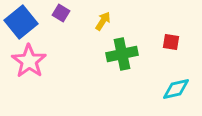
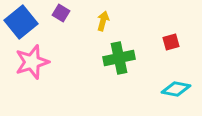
yellow arrow: rotated 18 degrees counterclockwise
red square: rotated 24 degrees counterclockwise
green cross: moved 3 px left, 4 px down
pink star: moved 3 px right, 1 px down; rotated 20 degrees clockwise
cyan diamond: rotated 24 degrees clockwise
